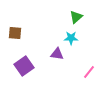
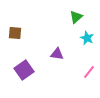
cyan star: moved 16 px right; rotated 24 degrees clockwise
purple square: moved 4 px down
